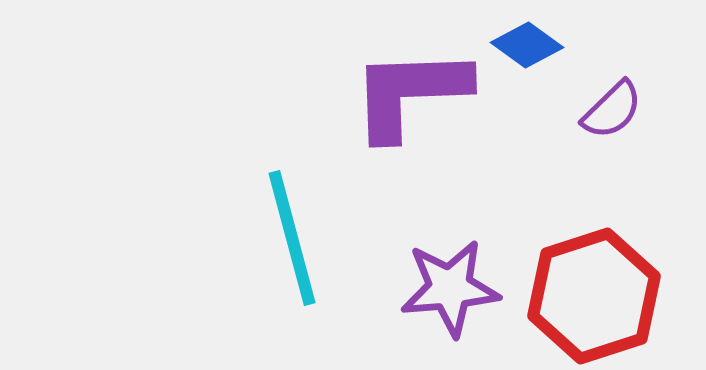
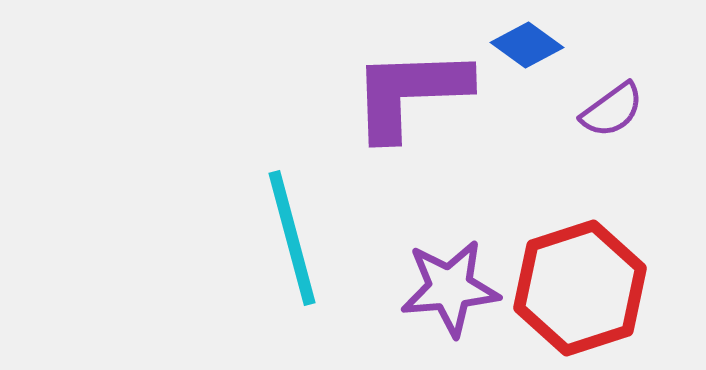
purple semicircle: rotated 8 degrees clockwise
red hexagon: moved 14 px left, 8 px up
